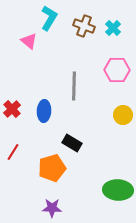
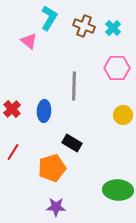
pink hexagon: moved 2 px up
purple star: moved 4 px right, 1 px up
